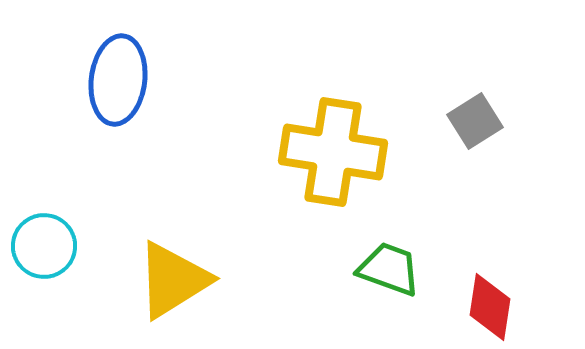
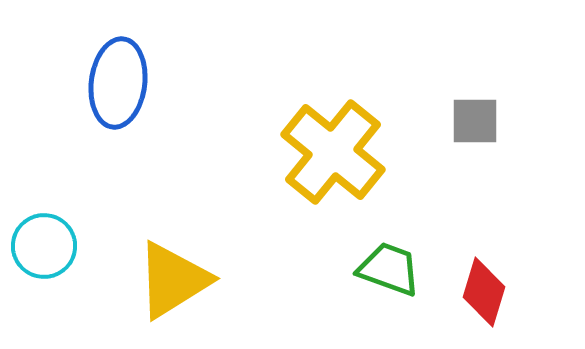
blue ellipse: moved 3 px down
gray square: rotated 32 degrees clockwise
yellow cross: rotated 30 degrees clockwise
red diamond: moved 6 px left, 15 px up; rotated 8 degrees clockwise
